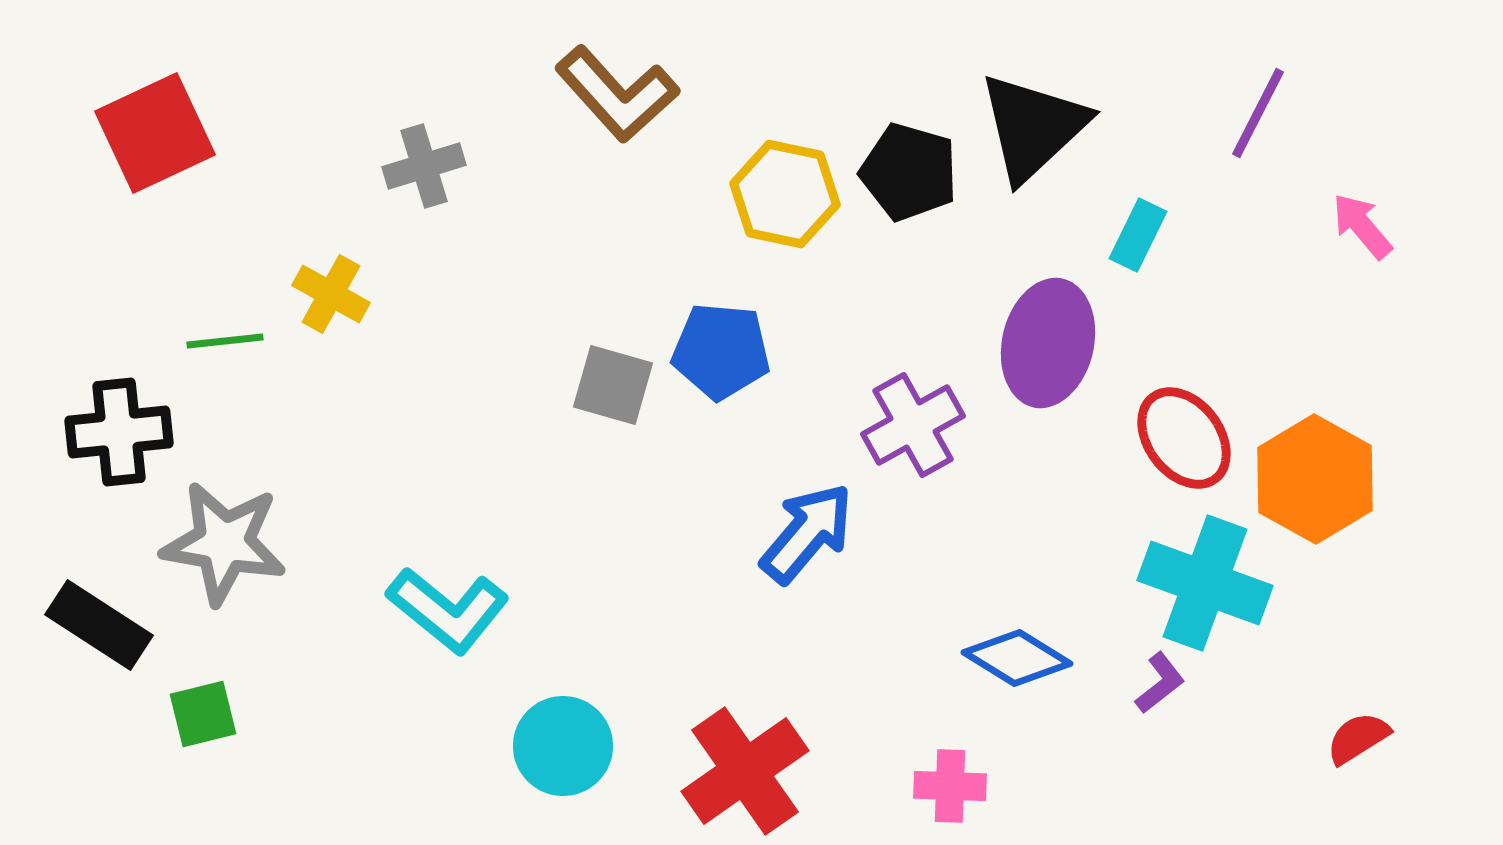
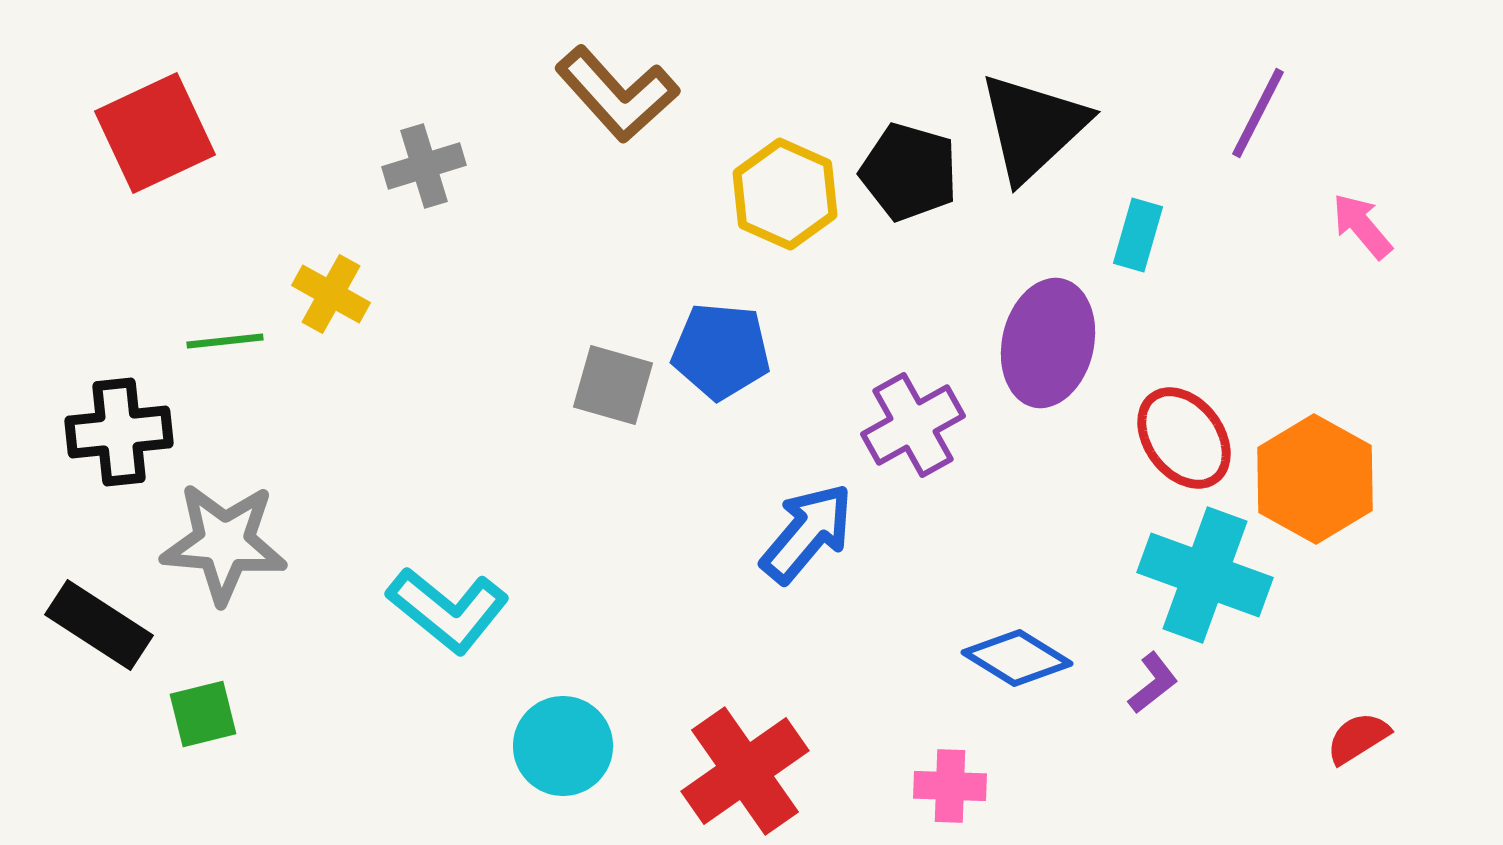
yellow hexagon: rotated 12 degrees clockwise
cyan rectangle: rotated 10 degrees counterclockwise
gray star: rotated 5 degrees counterclockwise
cyan cross: moved 8 px up
purple L-shape: moved 7 px left
